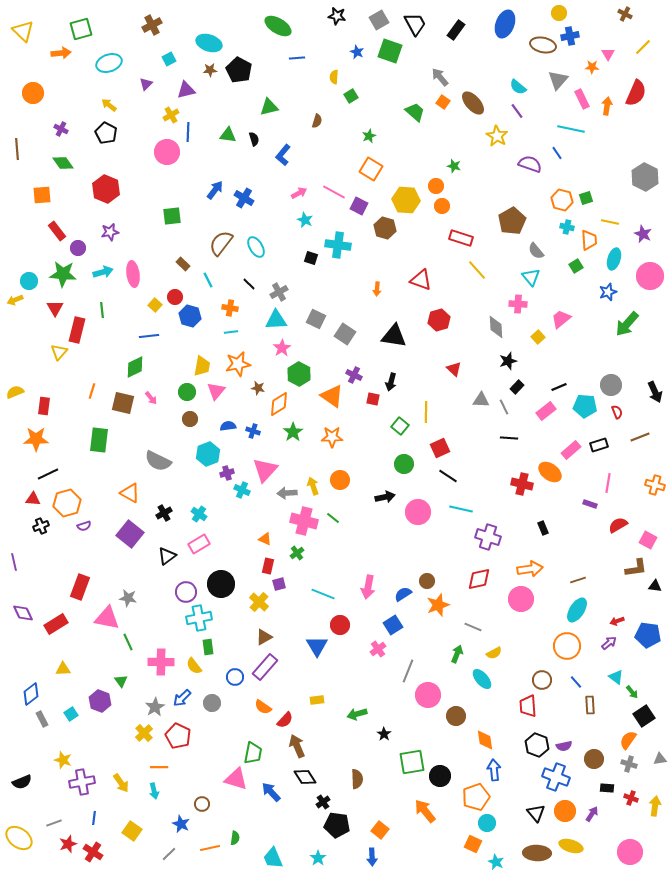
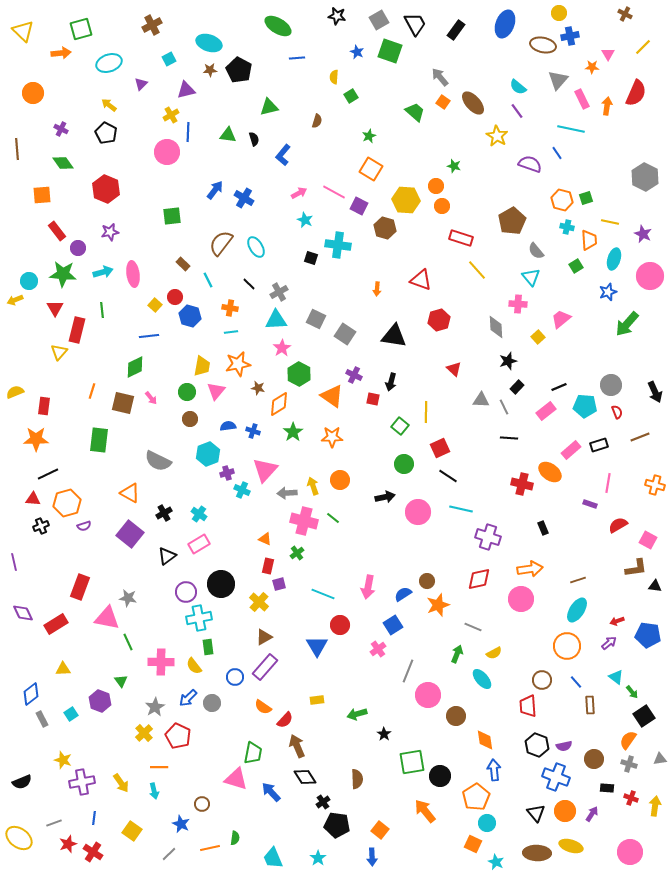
purple triangle at (146, 84): moved 5 px left
blue arrow at (182, 698): moved 6 px right
orange pentagon at (476, 797): rotated 12 degrees counterclockwise
